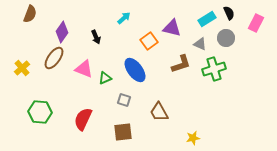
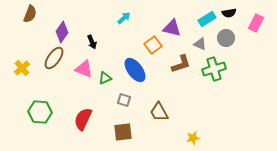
black semicircle: rotated 104 degrees clockwise
black arrow: moved 4 px left, 5 px down
orange square: moved 4 px right, 4 px down
